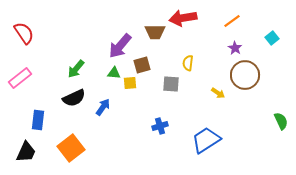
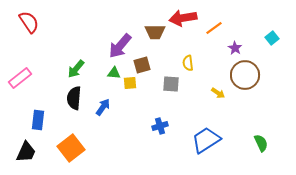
orange line: moved 18 px left, 7 px down
red semicircle: moved 5 px right, 11 px up
yellow semicircle: rotated 14 degrees counterclockwise
black semicircle: rotated 120 degrees clockwise
green semicircle: moved 20 px left, 22 px down
